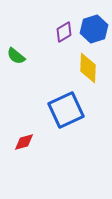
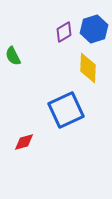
green semicircle: moved 3 px left; rotated 24 degrees clockwise
